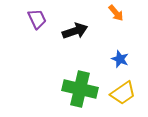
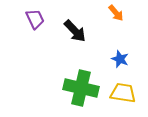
purple trapezoid: moved 2 px left
black arrow: rotated 65 degrees clockwise
green cross: moved 1 px right, 1 px up
yellow trapezoid: rotated 136 degrees counterclockwise
